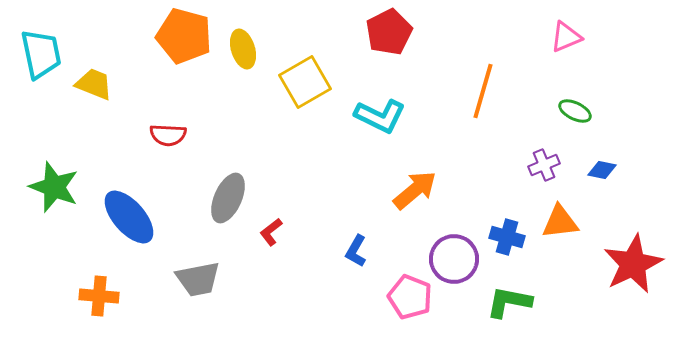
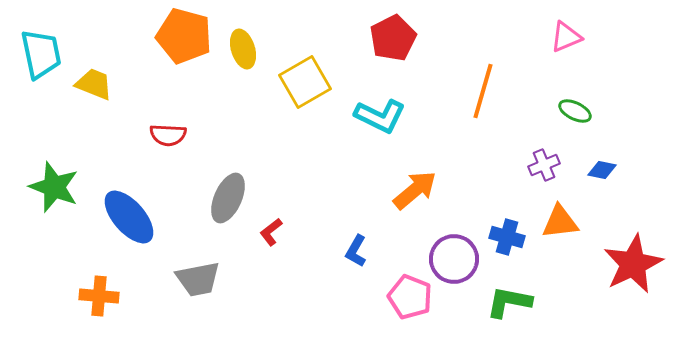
red pentagon: moved 4 px right, 6 px down
